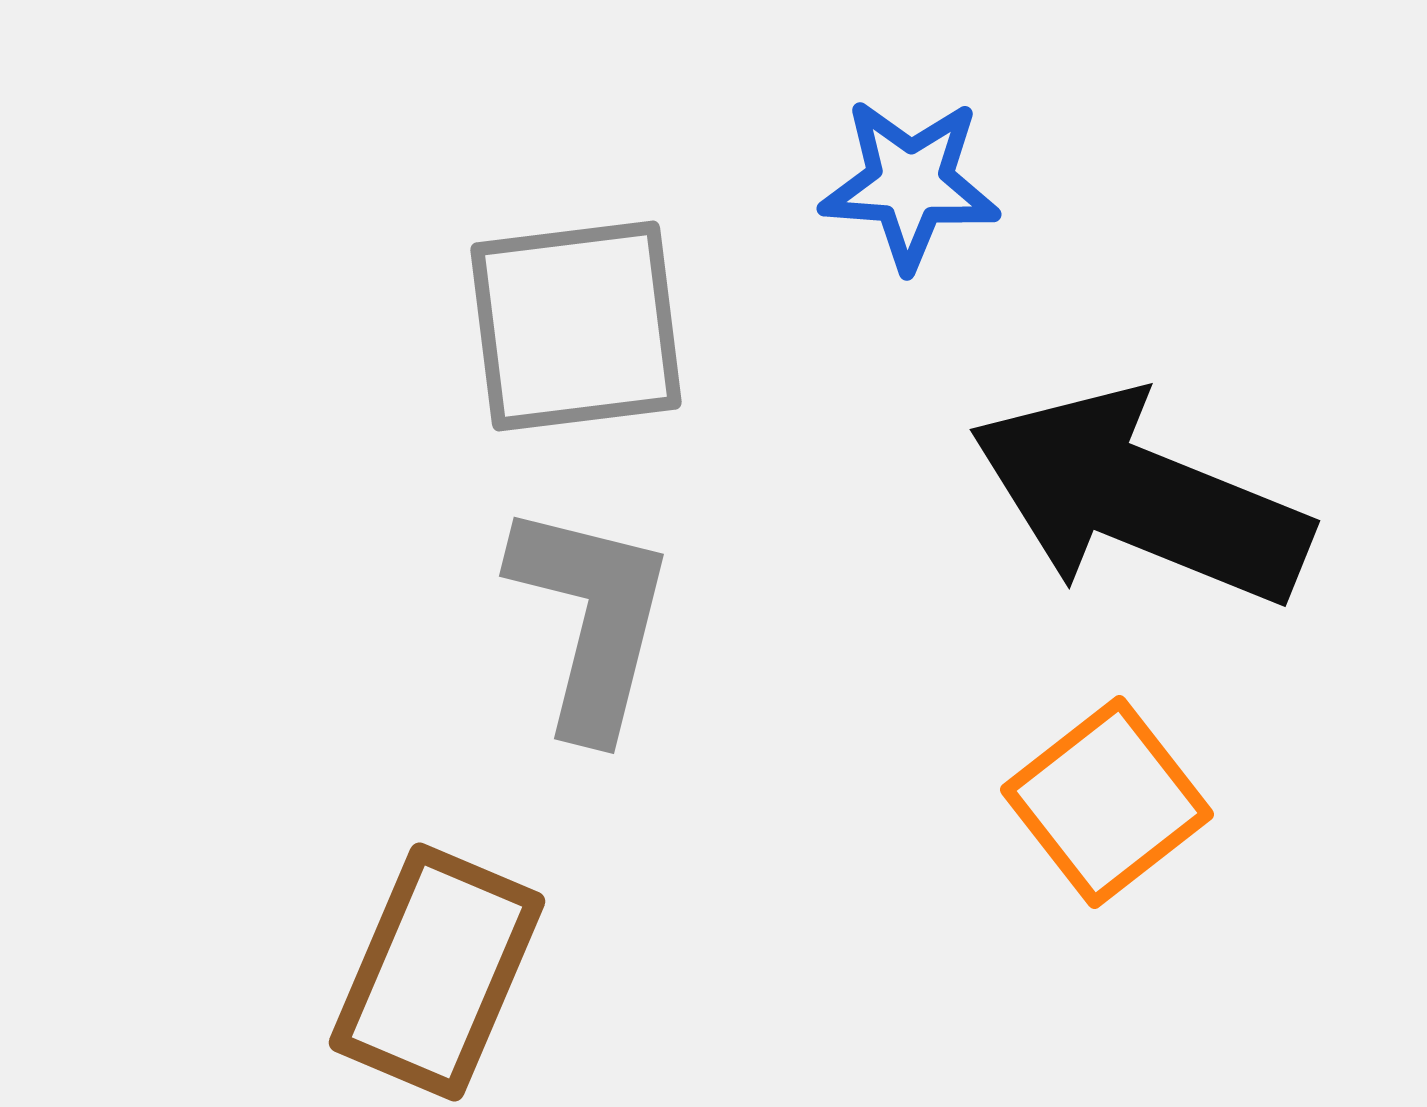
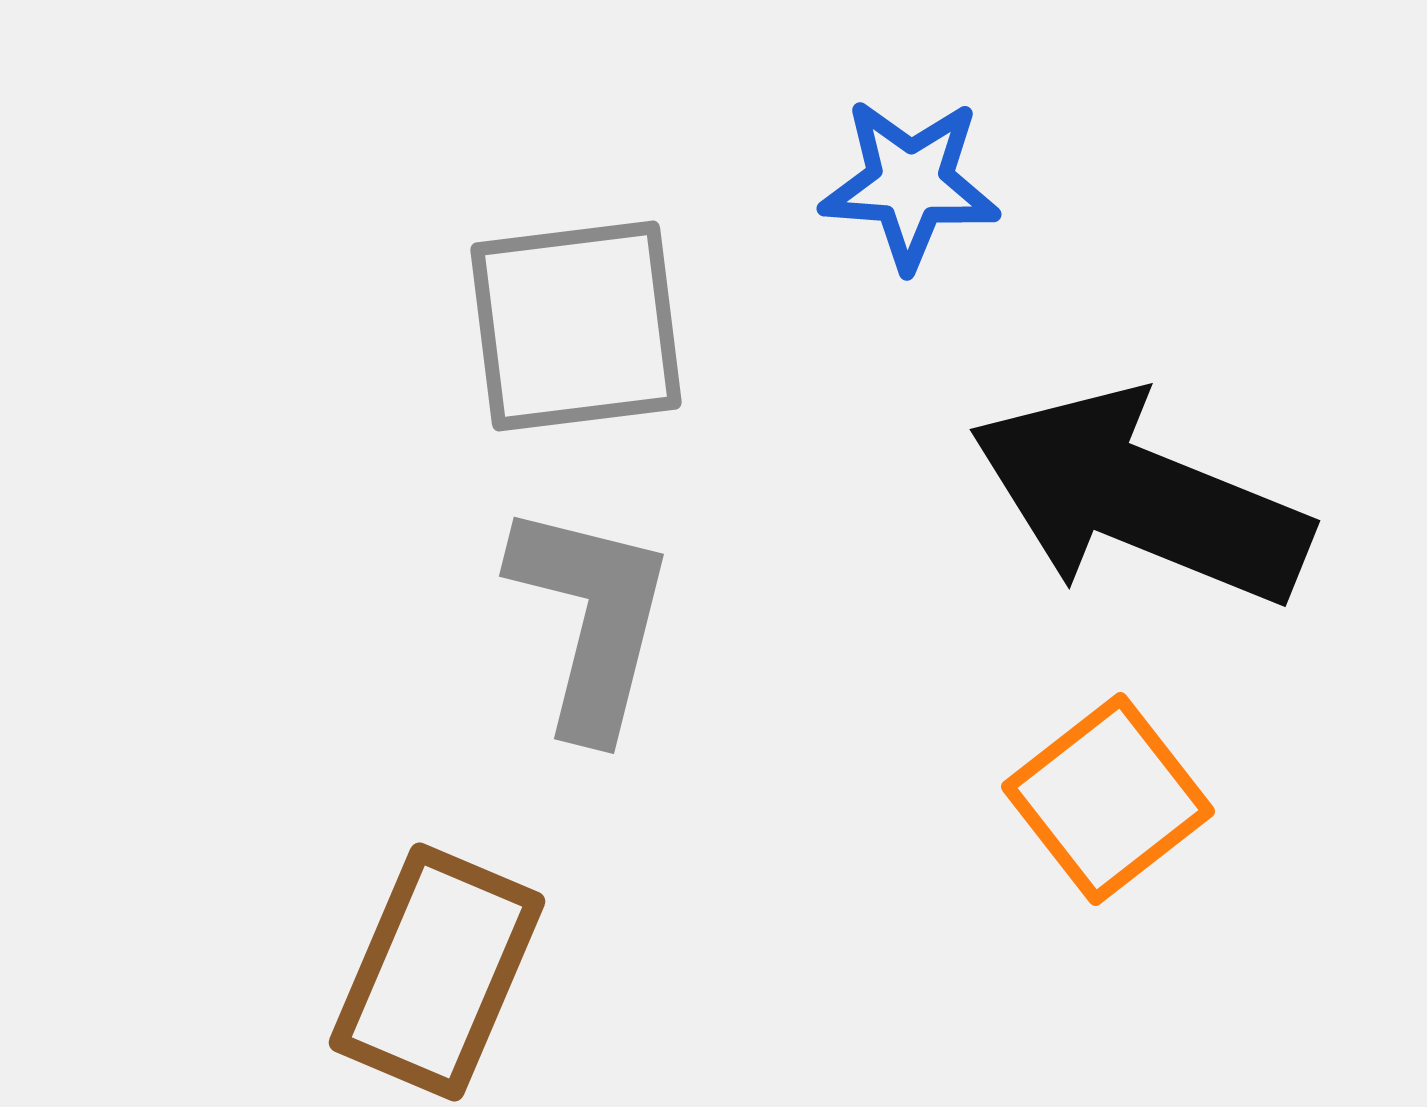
orange square: moved 1 px right, 3 px up
